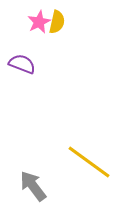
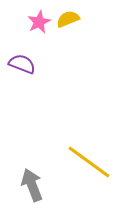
yellow semicircle: moved 11 px right, 3 px up; rotated 125 degrees counterclockwise
gray arrow: moved 1 px left, 1 px up; rotated 16 degrees clockwise
